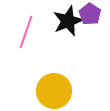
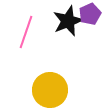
purple pentagon: rotated 15 degrees clockwise
yellow circle: moved 4 px left, 1 px up
